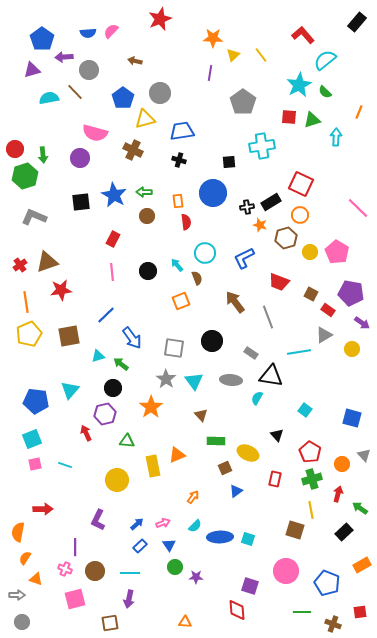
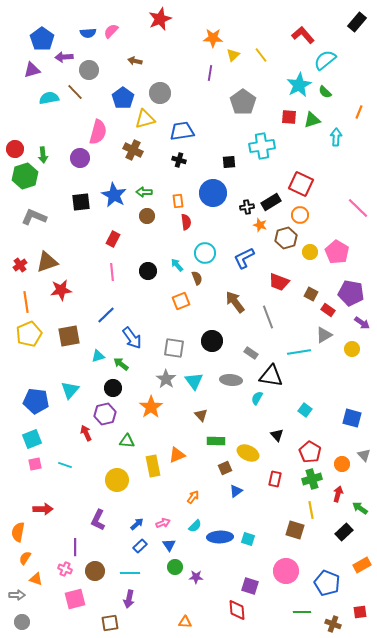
pink semicircle at (95, 133): moved 3 px right, 1 px up; rotated 90 degrees counterclockwise
